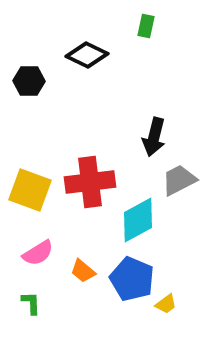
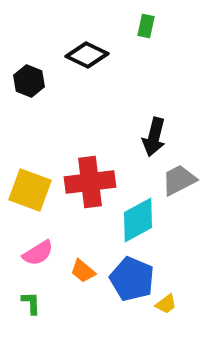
black hexagon: rotated 20 degrees clockwise
